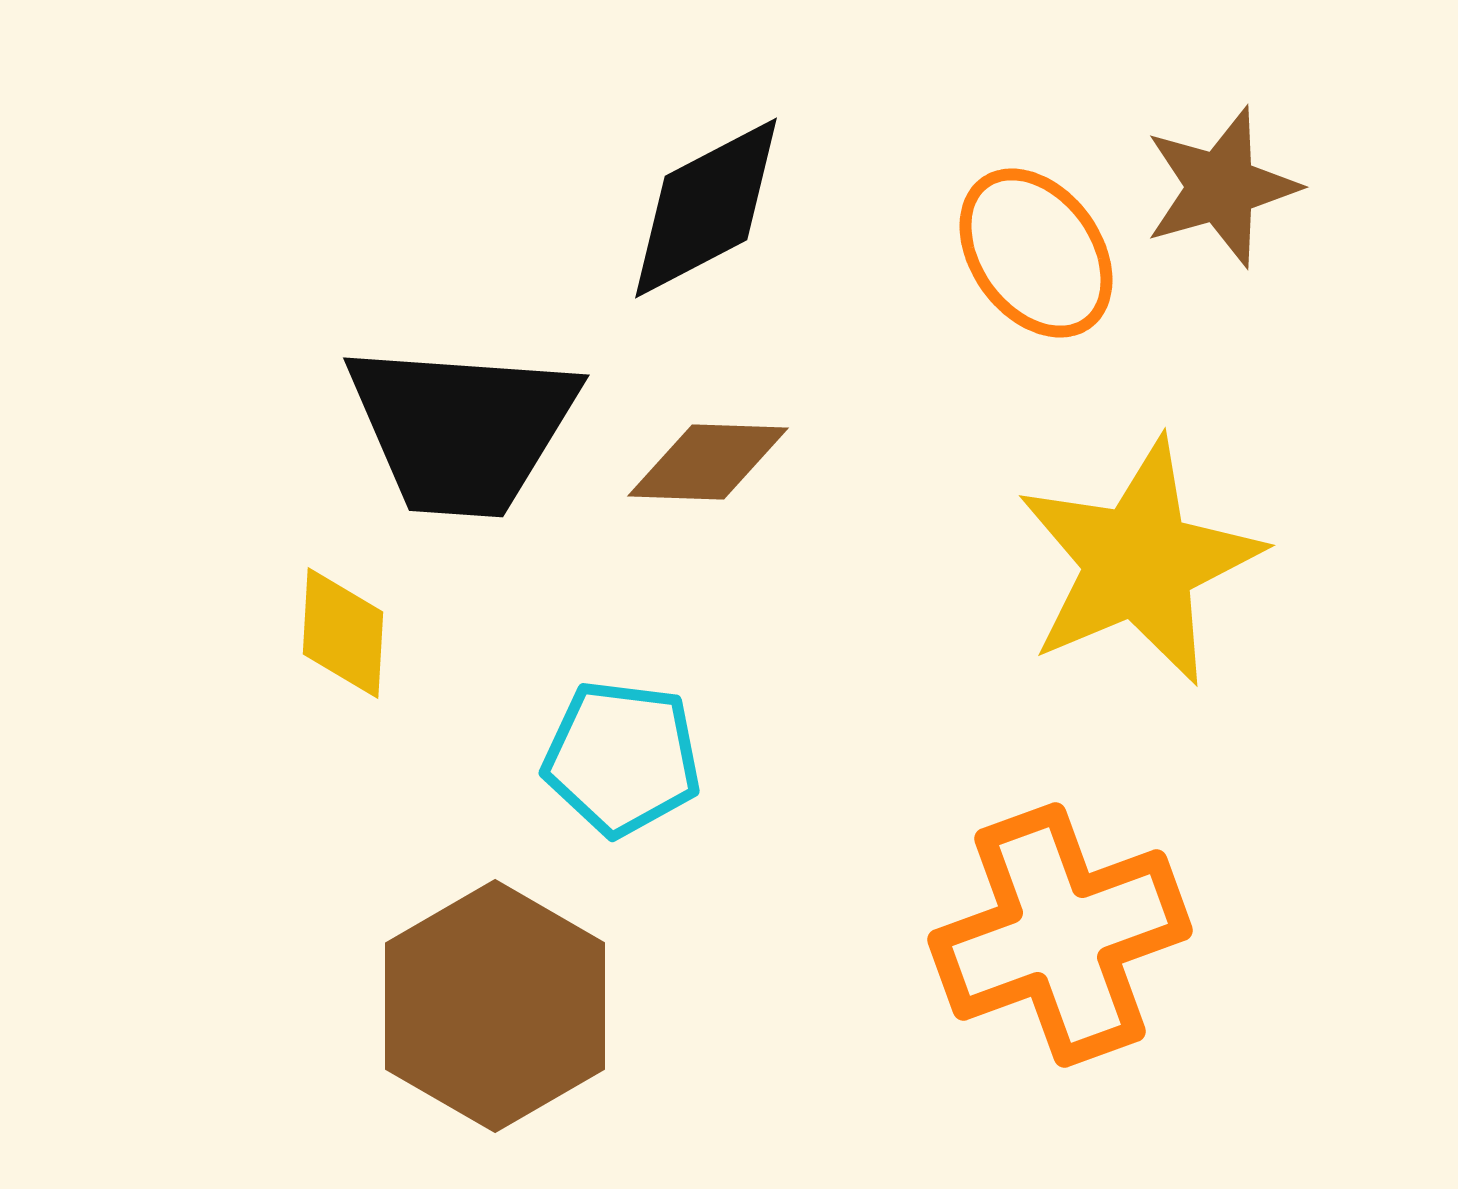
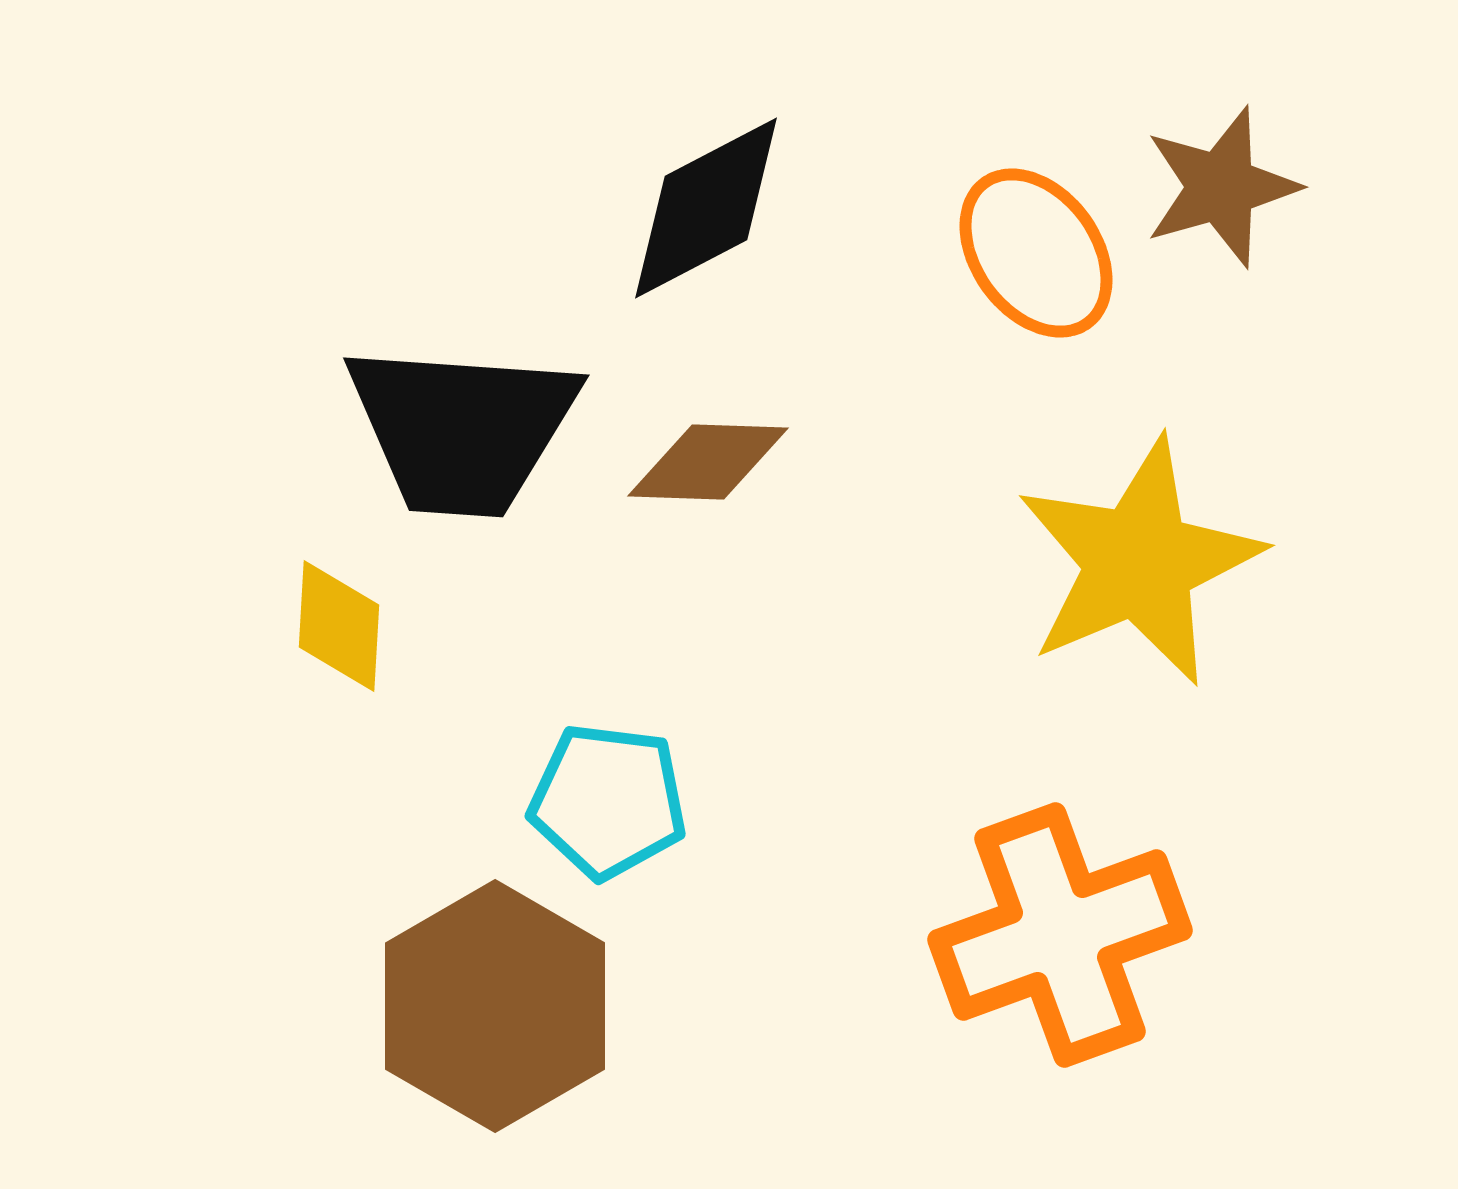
yellow diamond: moved 4 px left, 7 px up
cyan pentagon: moved 14 px left, 43 px down
